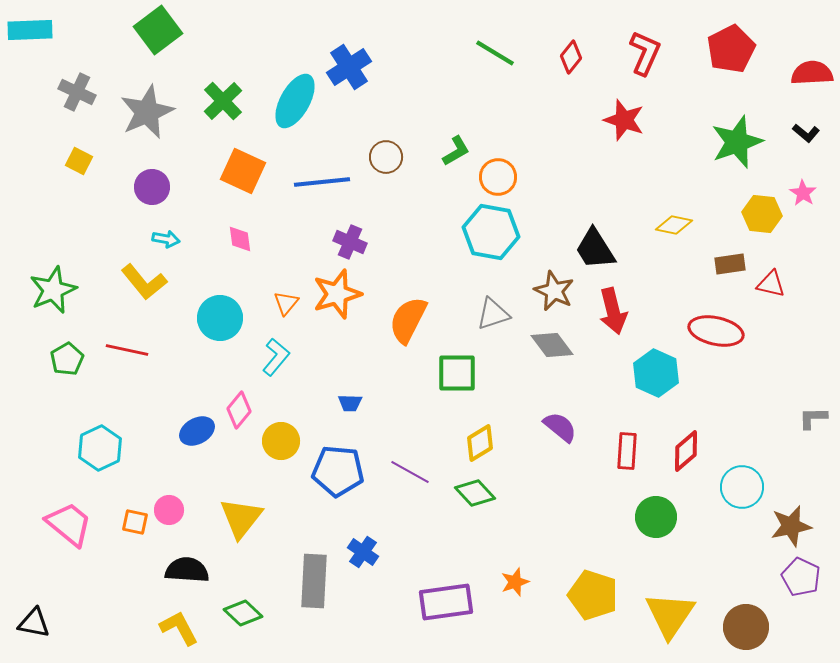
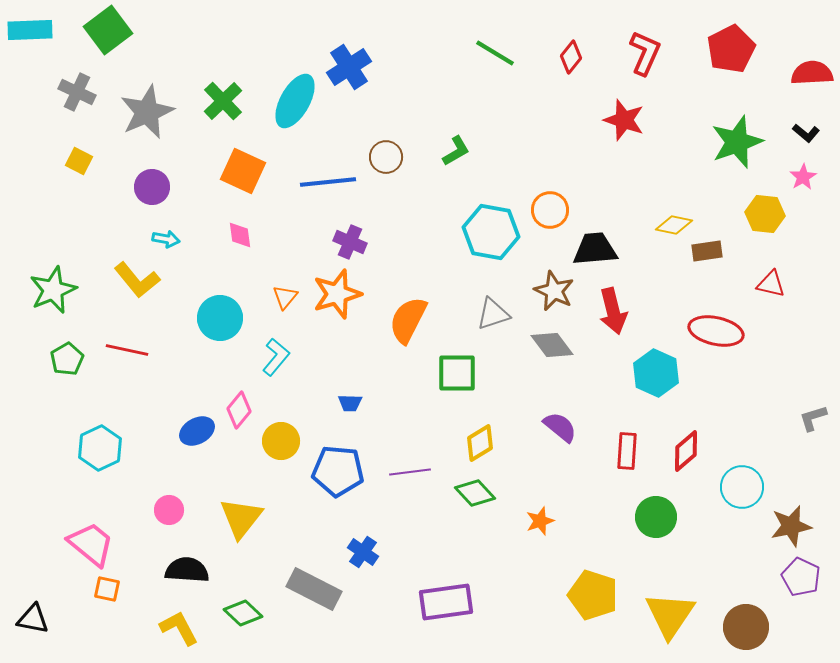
green square at (158, 30): moved 50 px left
orange circle at (498, 177): moved 52 px right, 33 px down
blue line at (322, 182): moved 6 px right
pink star at (803, 193): moved 16 px up; rotated 8 degrees clockwise
yellow hexagon at (762, 214): moved 3 px right
pink diamond at (240, 239): moved 4 px up
black trapezoid at (595, 249): rotated 117 degrees clockwise
brown rectangle at (730, 264): moved 23 px left, 13 px up
yellow L-shape at (144, 282): moved 7 px left, 2 px up
orange triangle at (286, 303): moved 1 px left, 6 px up
gray L-shape at (813, 418): rotated 16 degrees counterclockwise
purple line at (410, 472): rotated 36 degrees counterclockwise
orange square at (135, 522): moved 28 px left, 67 px down
pink trapezoid at (69, 524): moved 22 px right, 20 px down
gray rectangle at (314, 581): moved 8 px down; rotated 66 degrees counterclockwise
orange star at (515, 582): moved 25 px right, 61 px up
black triangle at (34, 623): moved 1 px left, 4 px up
